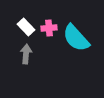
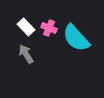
pink cross: rotated 28 degrees clockwise
gray arrow: rotated 36 degrees counterclockwise
